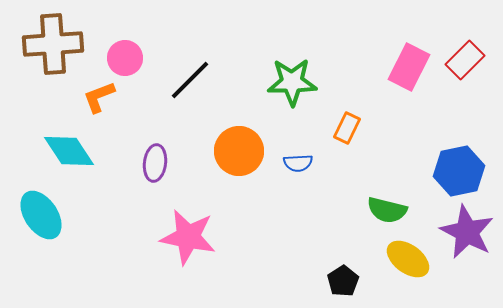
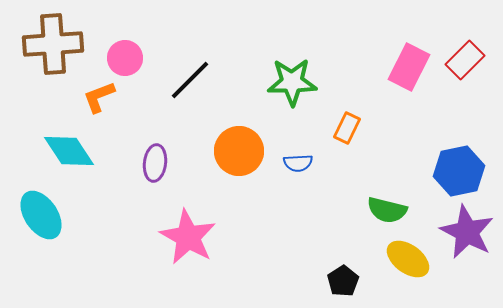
pink star: rotated 18 degrees clockwise
